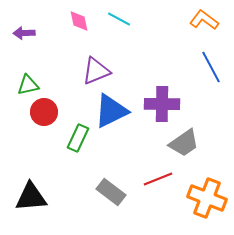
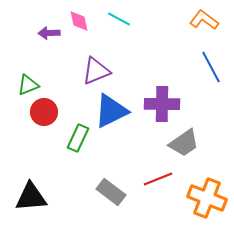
purple arrow: moved 25 px right
green triangle: rotated 10 degrees counterclockwise
